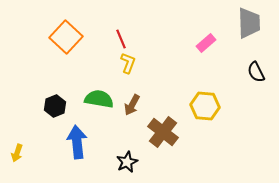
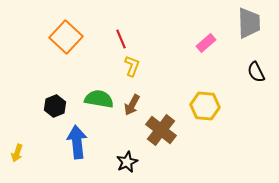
yellow L-shape: moved 4 px right, 3 px down
brown cross: moved 2 px left, 2 px up
